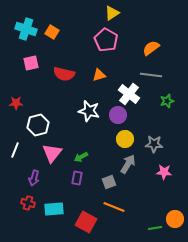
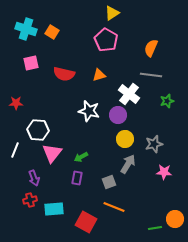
orange semicircle: rotated 30 degrees counterclockwise
white hexagon: moved 5 px down; rotated 20 degrees clockwise
gray star: rotated 18 degrees counterclockwise
purple arrow: rotated 35 degrees counterclockwise
red cross: moved 2 px right, 3 px up; rotated 32 degrees counterclockwise
